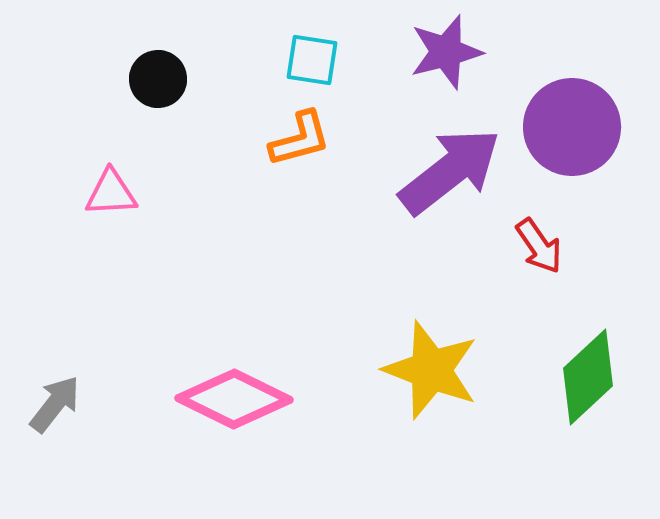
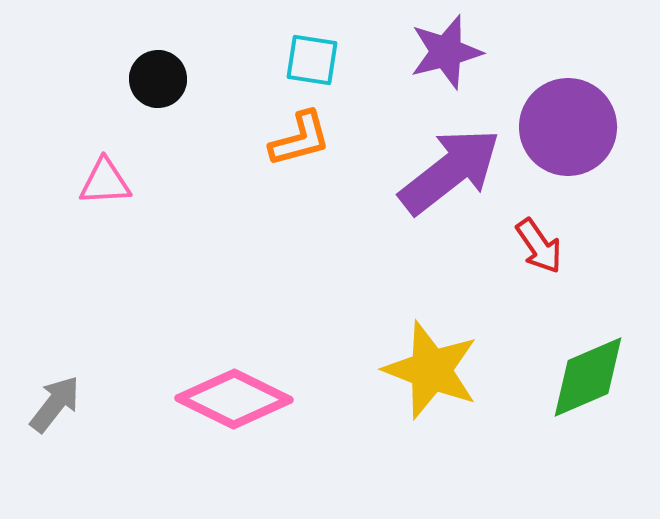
purple circle: moved 4 px left
pink triangle: moved 6 px left, 11 px up
green diamond: rotated 20 degrees clockwise
